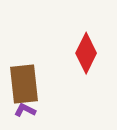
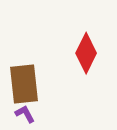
purple L-shape: moved 4 px down; rotated 35 degrees clockwise
